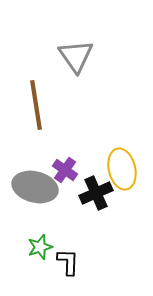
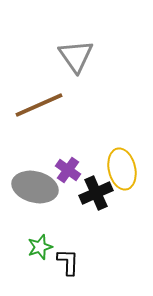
brown line: moved 3 px right; rotated 75 degrees clockwise
purple cross: moved 3 px right
